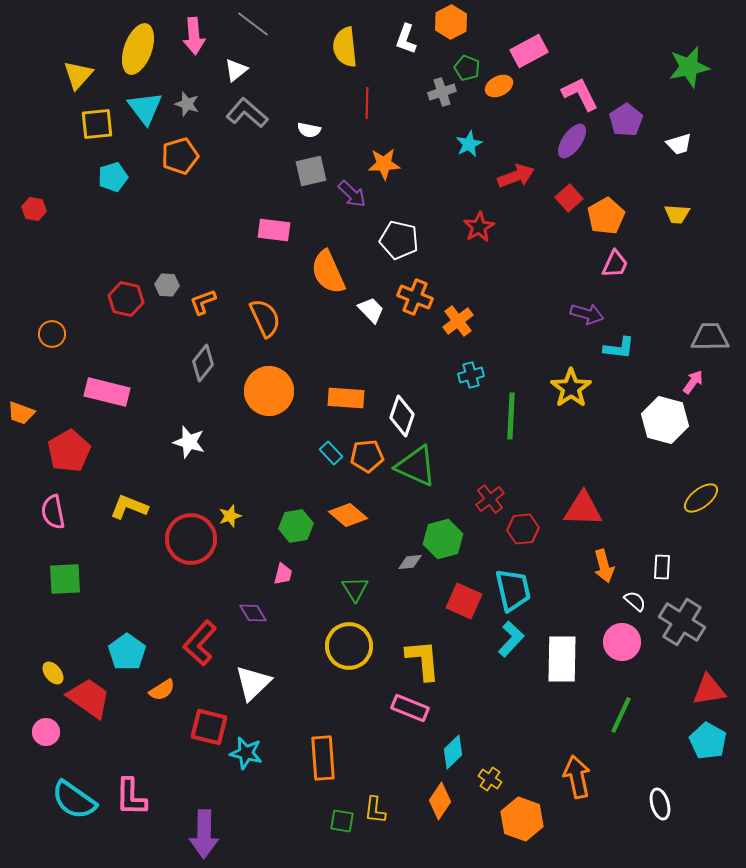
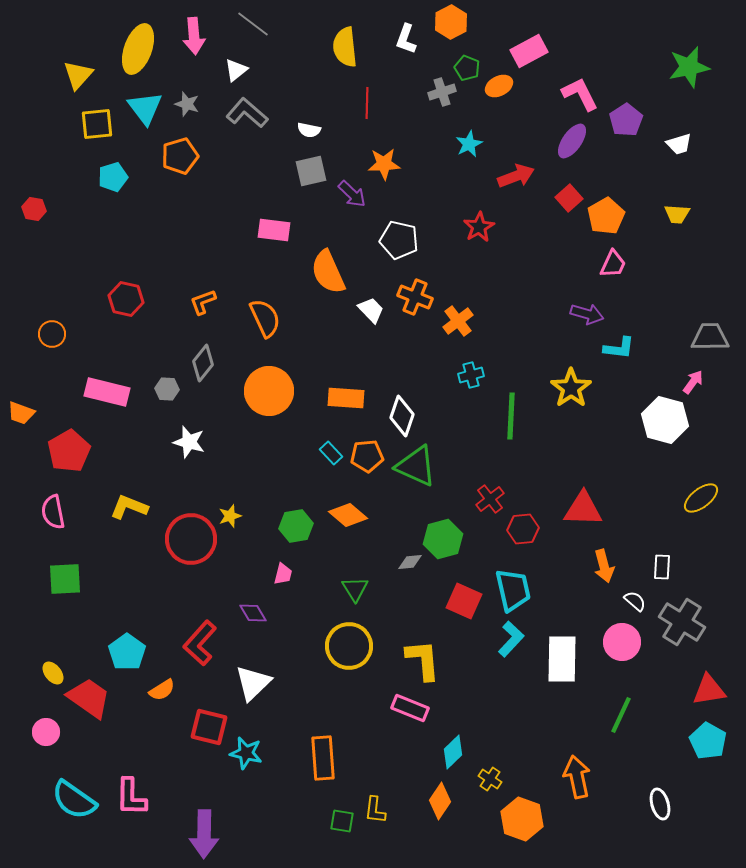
pink trapezoid at (615, 264): moved 2 px left
gray hexagon at (167, 285): moved 104 px down
